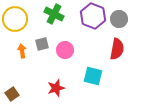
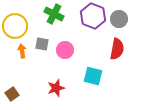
yellow circle: moved 7 px down
gray square: rotated 24 degrees clockwise
